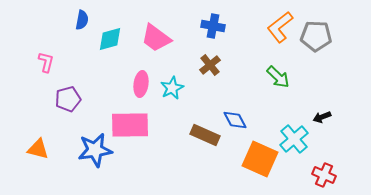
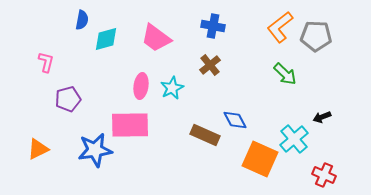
cyan diamond: moved 4 px left
green arrow: moved 7 px right, 3 px up
pink ellipse: moved 2 px down
orange triangle: rotated 40 degrees counterclockwise
